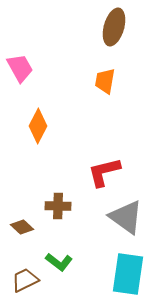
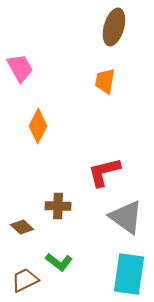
cyan rectangle: moved 1 px right
